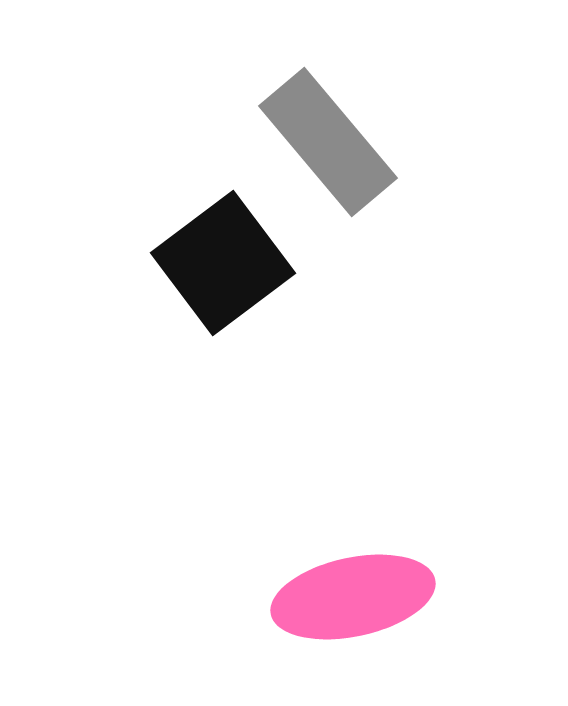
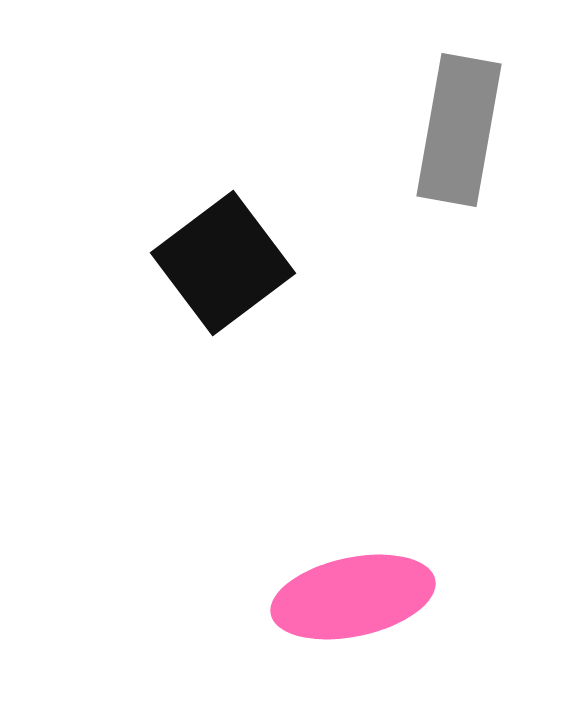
gray rectangle: moved 131 px right, 12 px up; rotated 50 degrees clockwise
